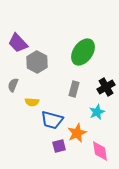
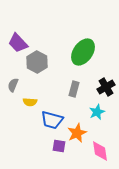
yellow semicircle: moved 2 px left
purple square: rotated 24 degrees clockwise
